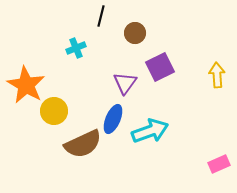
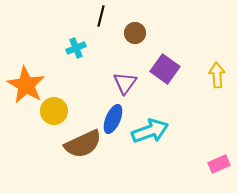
purple square: moved 5 px right, 2 px down; rotated 28 degrees counterclockwise
